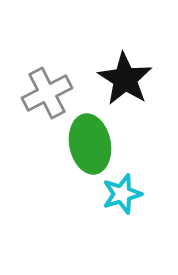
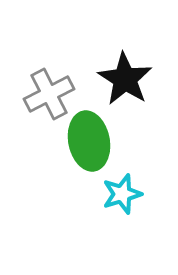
gray cross: moved 2 px right, 1 px down
green ellipse: moved 1 px left, 3 px up
